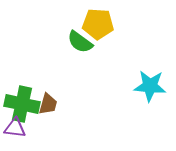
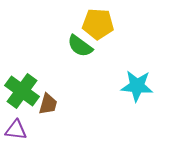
green semicircle: moved 4 px down
cyan star: moved 13 px left
green cross: moved 13 px up; rotated 24 degrees clockwise
purple triangle: moved 1 px right, 2 px down
